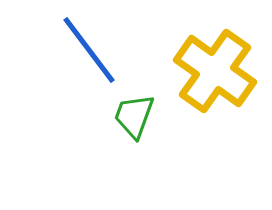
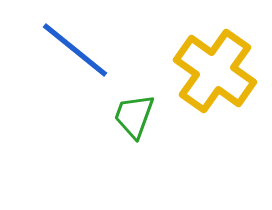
blue line: moved 14 px left; rotated 14 degrees counterclockwise
